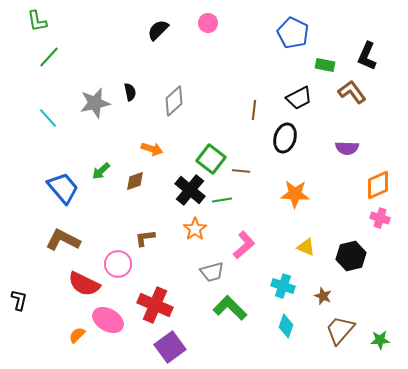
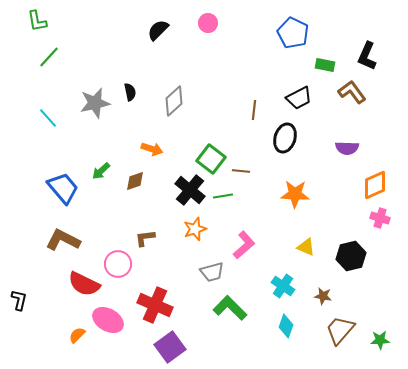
orange diamond at (378, 185): moved 3 px left
green line at (222, 200): moved 1 px right, 4 px up
orange star at (195, 229): rotated 15 degrees clockwise
cyan cross at (283, 286): rotated 15 degrees clockwise
brown star at (323, 296): rotated 12 degrees counterclockwise
